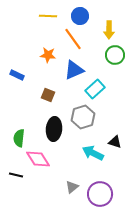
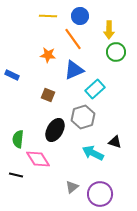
green circle: moved 1 px right, 3 px up
blue rectangle: moved 5 px left
black ellipse: moved 1 px right, 1 px down; rotated 25 degrees clockwise
green semicircle: moved 1 px left, 1 px down
